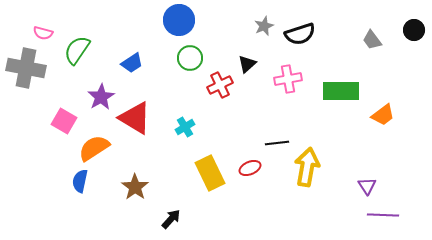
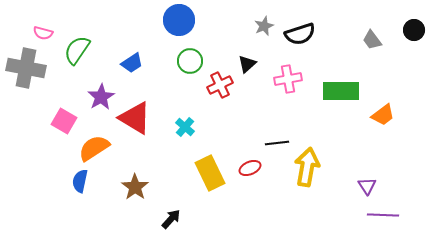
green circle: moved 3 px down
cyan cross: rotated 18 degrees counterclockwise
